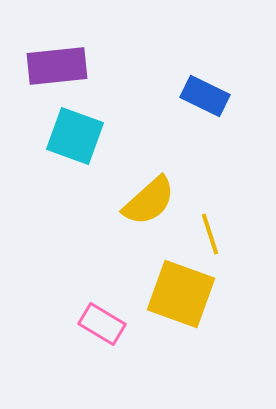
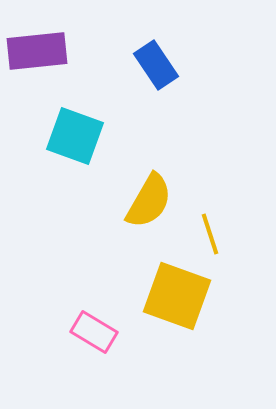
purple rectangle: moved 20 px left, 15 px up
blue rectangle: moved 49 px left, 31 px up; rotated 30 degrees clockwise
yellow semicircle: rotated 18 degrees counterclockwise
yellow square: moved 4 px left, 2 px down
pink rectangle: moved 8 px left, 8 px down
